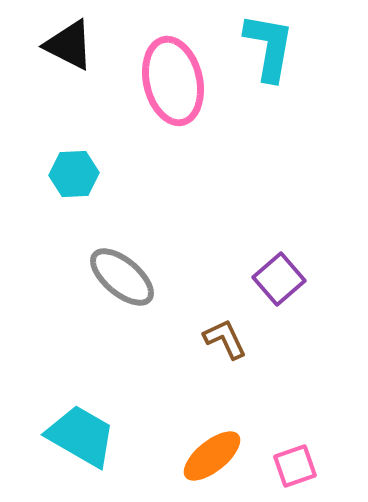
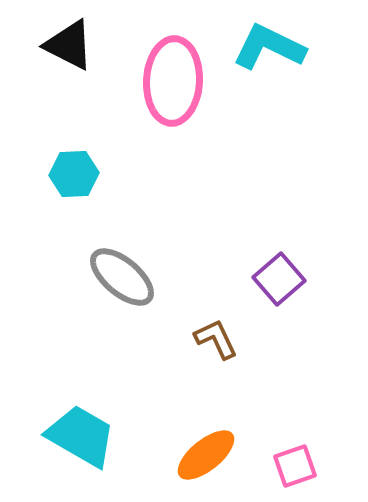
cyan L-shape: rotated 74 degrees counterclockwise
pink ellipse: rotated 16 degrees clockwise
brown L-shape: moved 9 px left
orange ellipse: moved 6 px left, 1 px up
